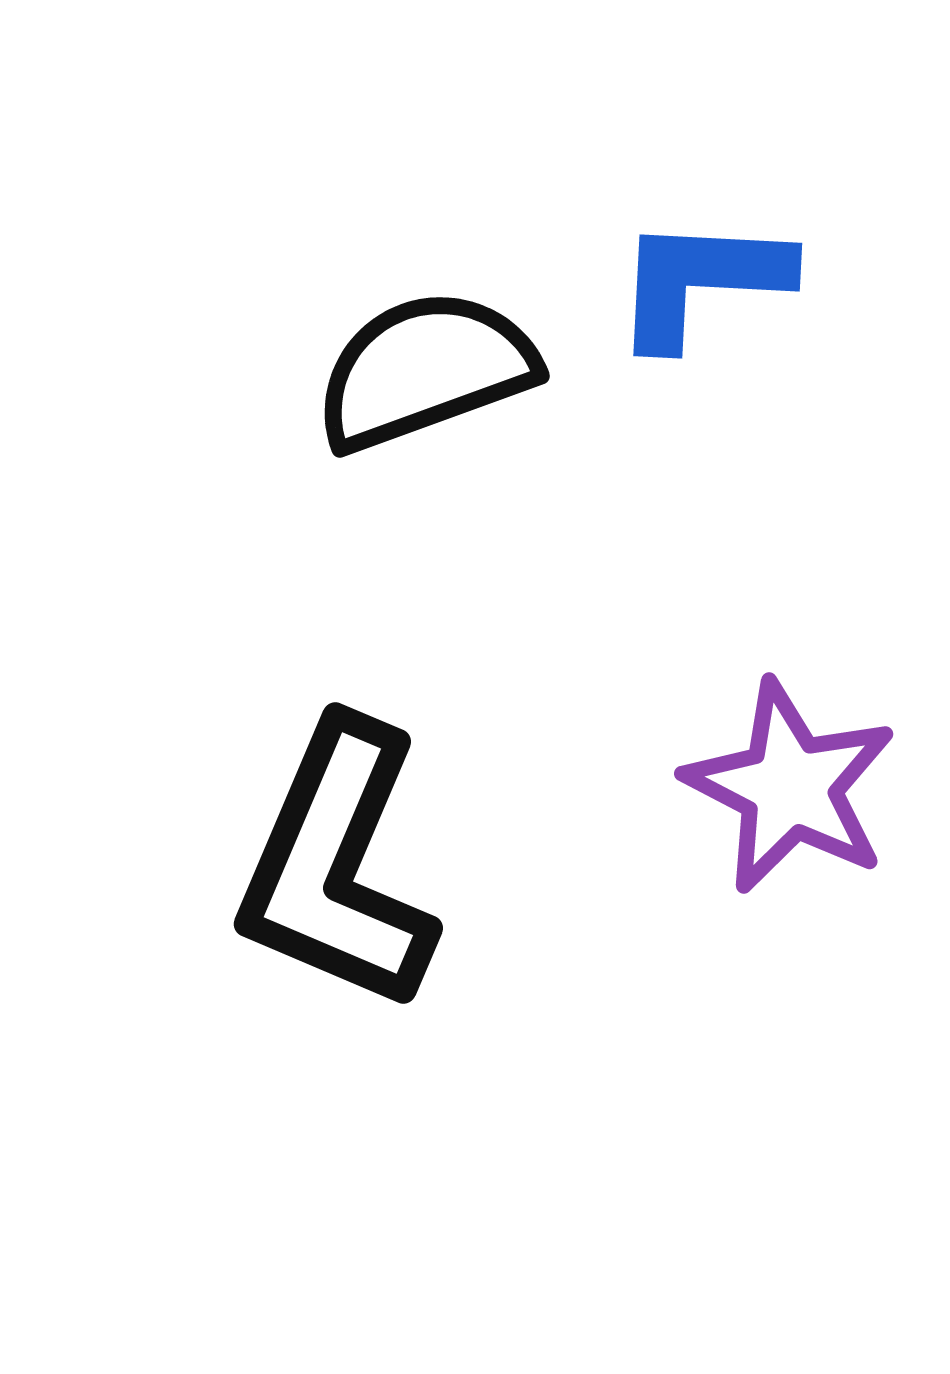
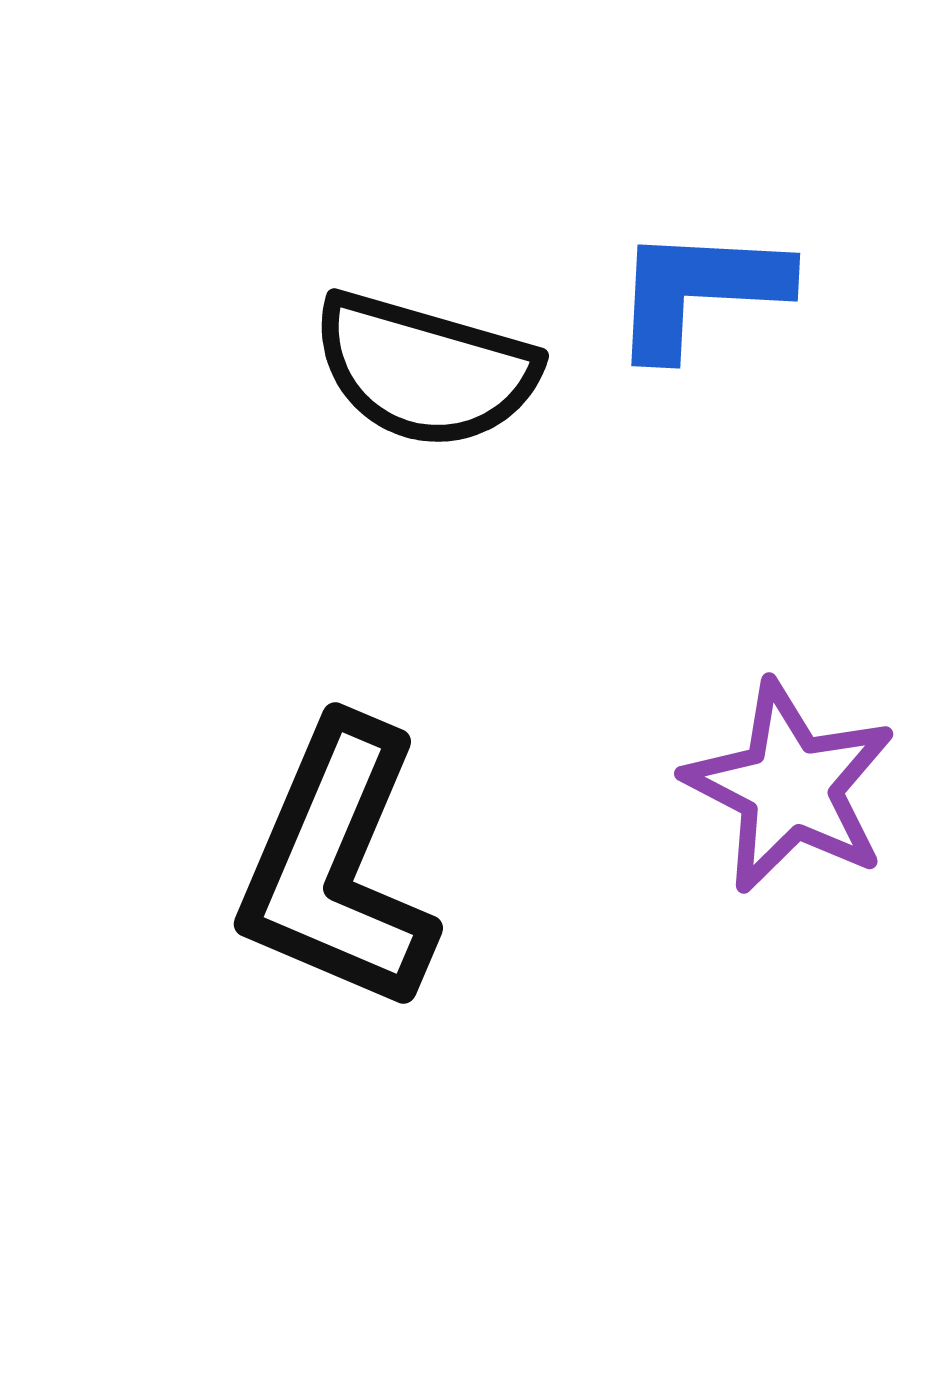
blue L-shape: moved 2 px left, 10 px down
black semicircle: rotated 144 degrees counterclockwise
